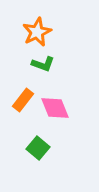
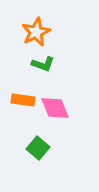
orange star: moved 1 px left
orange rectangle: rotated 60 degrees clockwise
